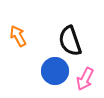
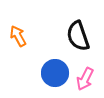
black semicircle: moved 8 px right, 5 px up
blue circle: moved 2 px down
